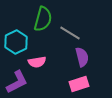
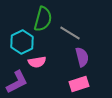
cyan hexagon: moved 6 px right
